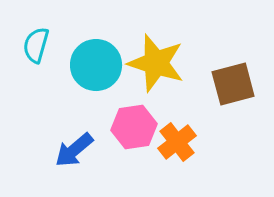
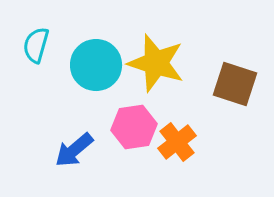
brown square: moved 2 px right; rotated 33 degrees clockwise
